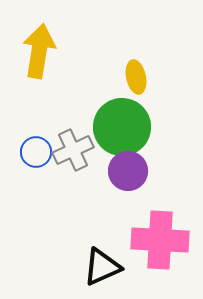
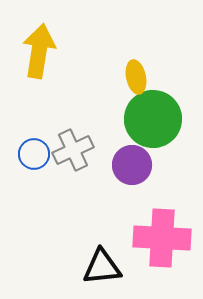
green circle: moved 31 px right, 8 px up
blue circle: moved 2 px left, 2 px down
purple circle: moved 4 px right, 6 px up
pink cross: moved 2 px right, 2 px up
black triangle: rotated 18 degrees clockwise
